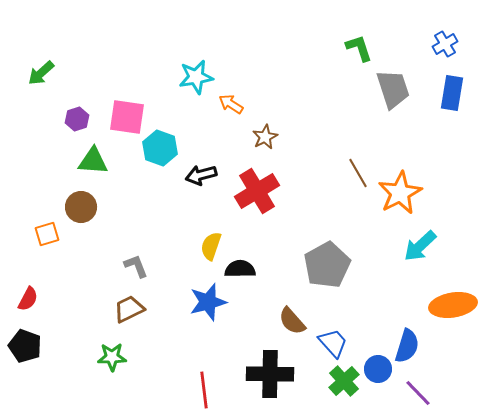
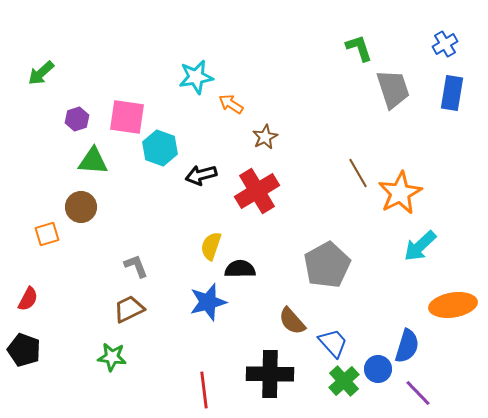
black pentagon: moved 1 px left, 4 px down
green star: rotated 8 degrees clockwise
